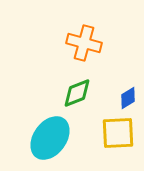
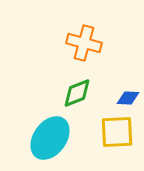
blue diamond: rotated 35 degrees clockwise
yellow square: moved 1 px left, 1 px up
